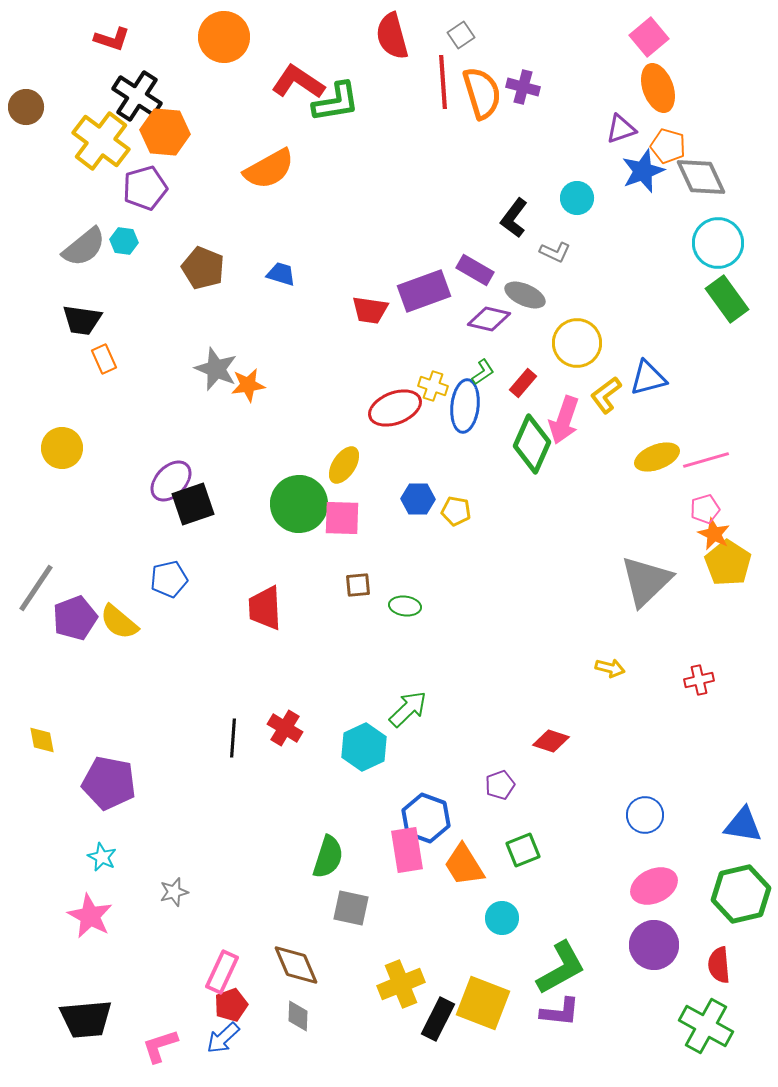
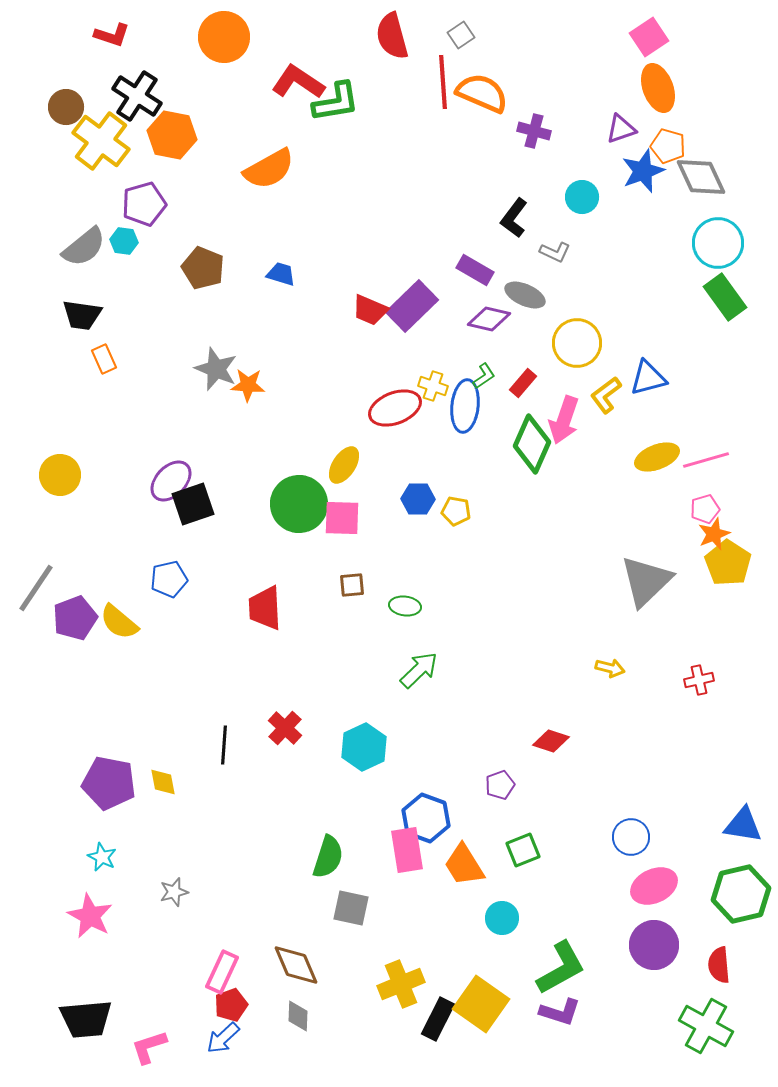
pink square at (649, 37): rotated 6 degrees clockwise
red L-shape at (112, 39): moved 4 px up
purple cross at (523, 87): moved 11 px right, 44 px down
orange semicircle at (482, 93): rotated 50 degrees counterclockwise
brown circle at (26, 107): moved 40 px right
orange hexagon at (165, 132): moved 7 px right, 3 px down; rotated 6 degrees clockwise
purple pentagon at (145, 188): moved 1 px left, 16 px down
cyan circle at (577, 198): moved 5 px right, 1 px up
purple rectangle at (424, 291): moved 12 px left, 15 px down; rotated 24 degrees counterclockwise
green rectangle at (727, 299): moved 2 px left, 2 px up
red trapezoid at (370, 310): rotated 15 degrees clockwise
black trapezoid at (82, 320): moved 5 px up
green L-shape at (483, 372): moved 1 px right, 4 px down
orange star at (248, 385): rotated 12 degrees clockwise
yellow circle at (62, 448): moved 2 px left, 27 px down
orange star at (714, 534): rotated 24 degrees clockwise
brown square at (358, 585): moved 6 px left
green arrow at (408, 709): moved 11 px right, 39 px up
red cross at (285, 728): rotated 12 degrees clockwise
black line at (233, 738): moved 9 px left, 7 px down
yellow diamond at (42, 740): moved 121 px right, 42 px down
blue circle at (645, 815): moved 14 px left, 22 px down
yellow square at (483, 1003): moved 2 px left, 1 px down; rotated 14 degrees clockwise
purple L-shape at (560, 1012): rotated 12 degrees clockwise
pink L-shape at (160, 1046): moved 11 px left, 1 px down
